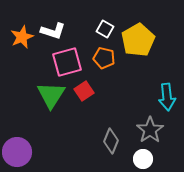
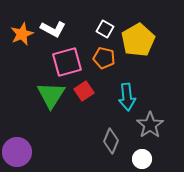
white L-shape: moved 2 px up; rotated 10 degrees clockwise
orange star: moved 3 px up
cyan arrow: moved 40 px left
gray star: moved 5 px up
white circle: moved 1 px left
